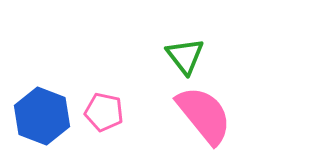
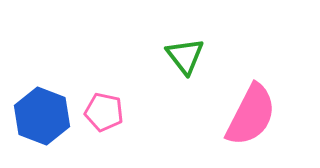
pink semicircle: moved 47 px right; rotated 66 degrees clockwise
